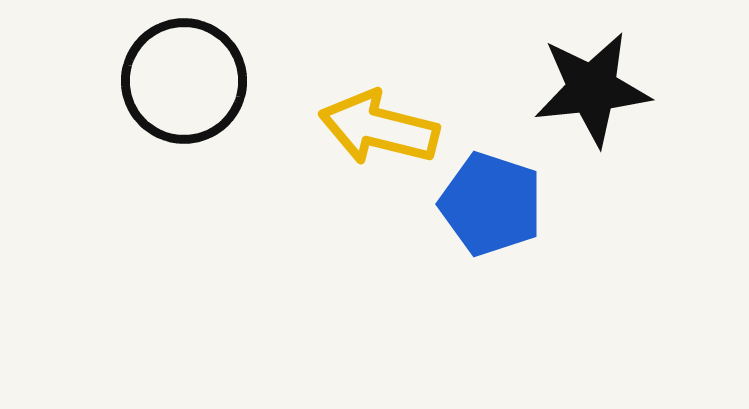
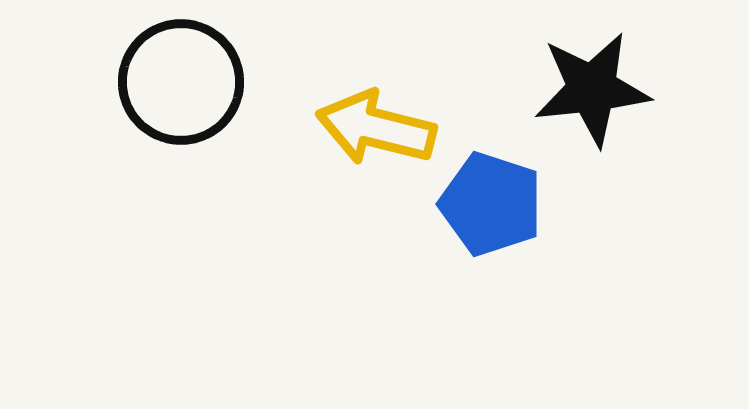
black circle: moved 3 px left, 1 px down
yellow arrow: moved 3 px left
